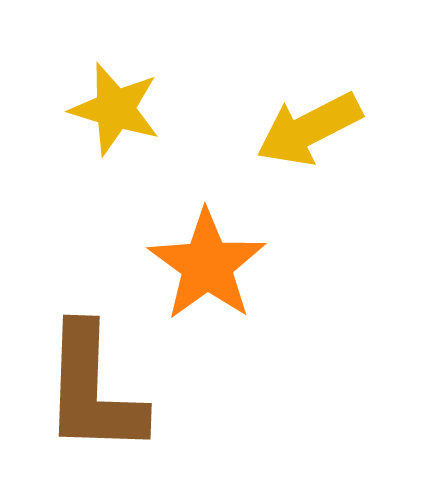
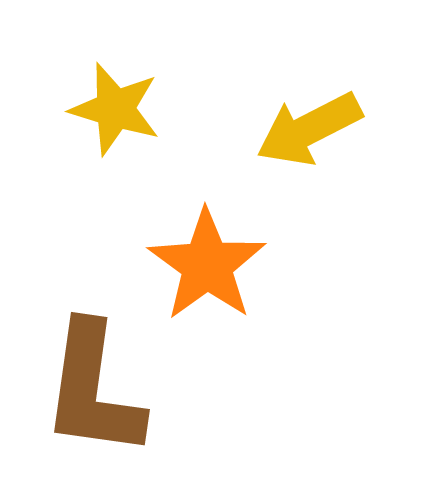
brown L-shape: rotated 6 degrees clockwise
